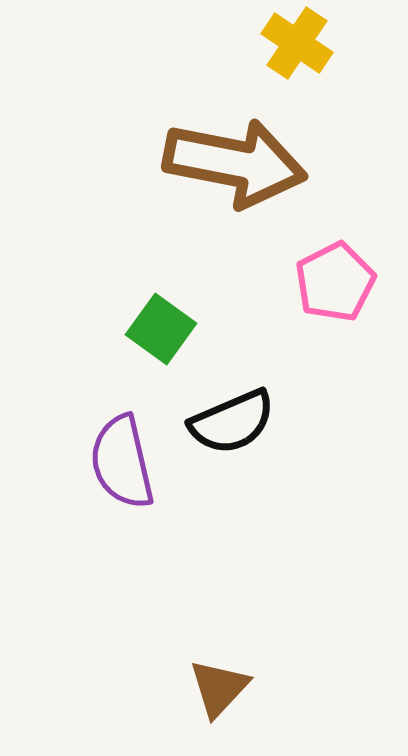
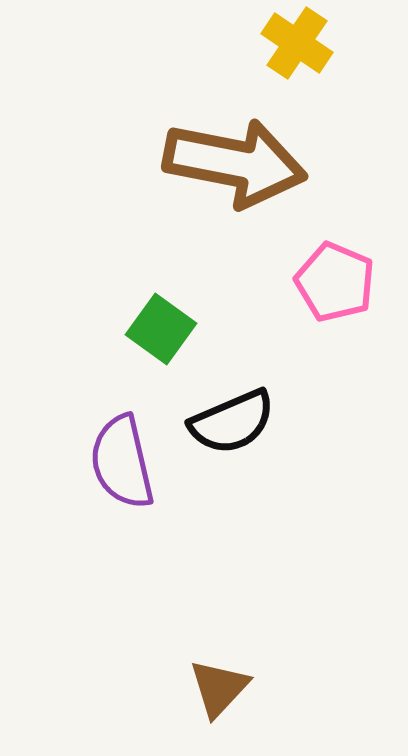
pink pentagon: rotated 22 degrees counterclockwise
